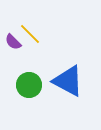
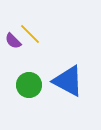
purple semicircle: moved 1 px up
